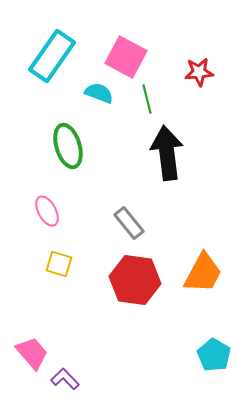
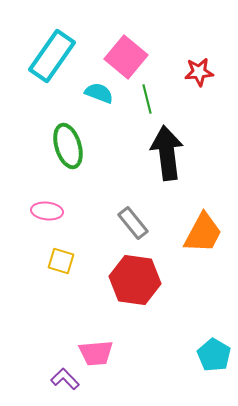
pink square: rotated 12 degrees clockwise
pink ellipse: rotated 56 degrees counterclockwise
gray rectangle: moved 4 px right
yellow square: moved 2 px right, 3 px up
orange trapezoid: moved 40 px up
pink trapezoid: moved 64 px right; rotated 126 degrees clockwise
